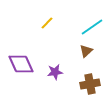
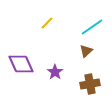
purple star: rotated 28 degrees counterclockwise
